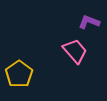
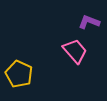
yellow pentagon: rotated 12 degrees counterclockwise
